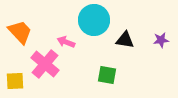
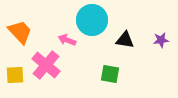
cyan circle: moved 2 px left
pink arrow: moved 1 px right, 2 px up
pink cross: moved 1 px right, 1 px down
green square: moved 3 px right, 1 px up
yellow square: moved 6 px up
